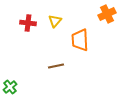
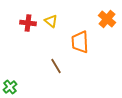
orange cross: moved 5 px down; rotated 24 degrees counterclockwise
yellow triangle: moved 4 px left; rotated 32 degrees counterclockwise
orange trapezoid: moved 2 px down
brown line: rotated 70 degrees clockwise
